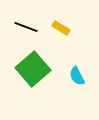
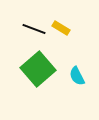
black line: moved 8 px right, 2 px down
green square: moved 5 px right
